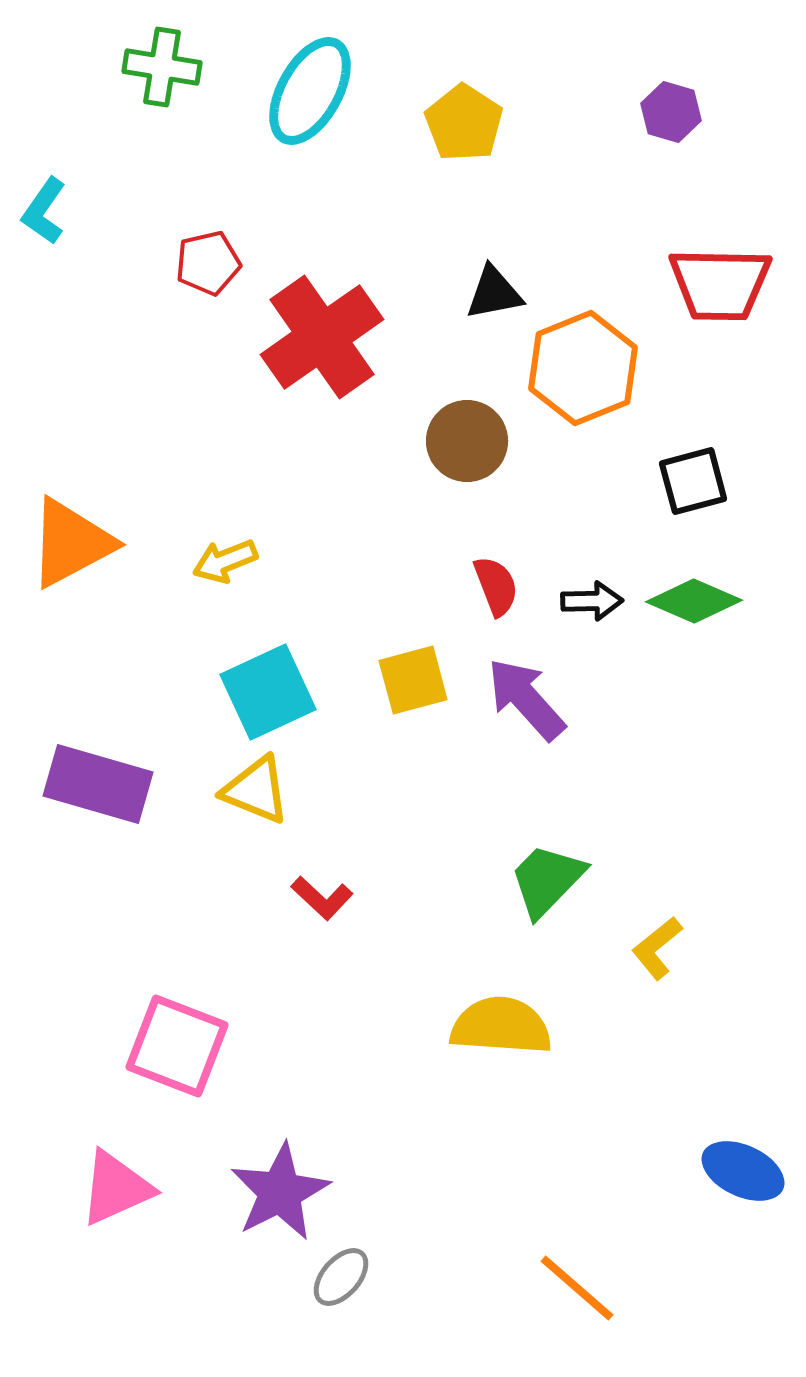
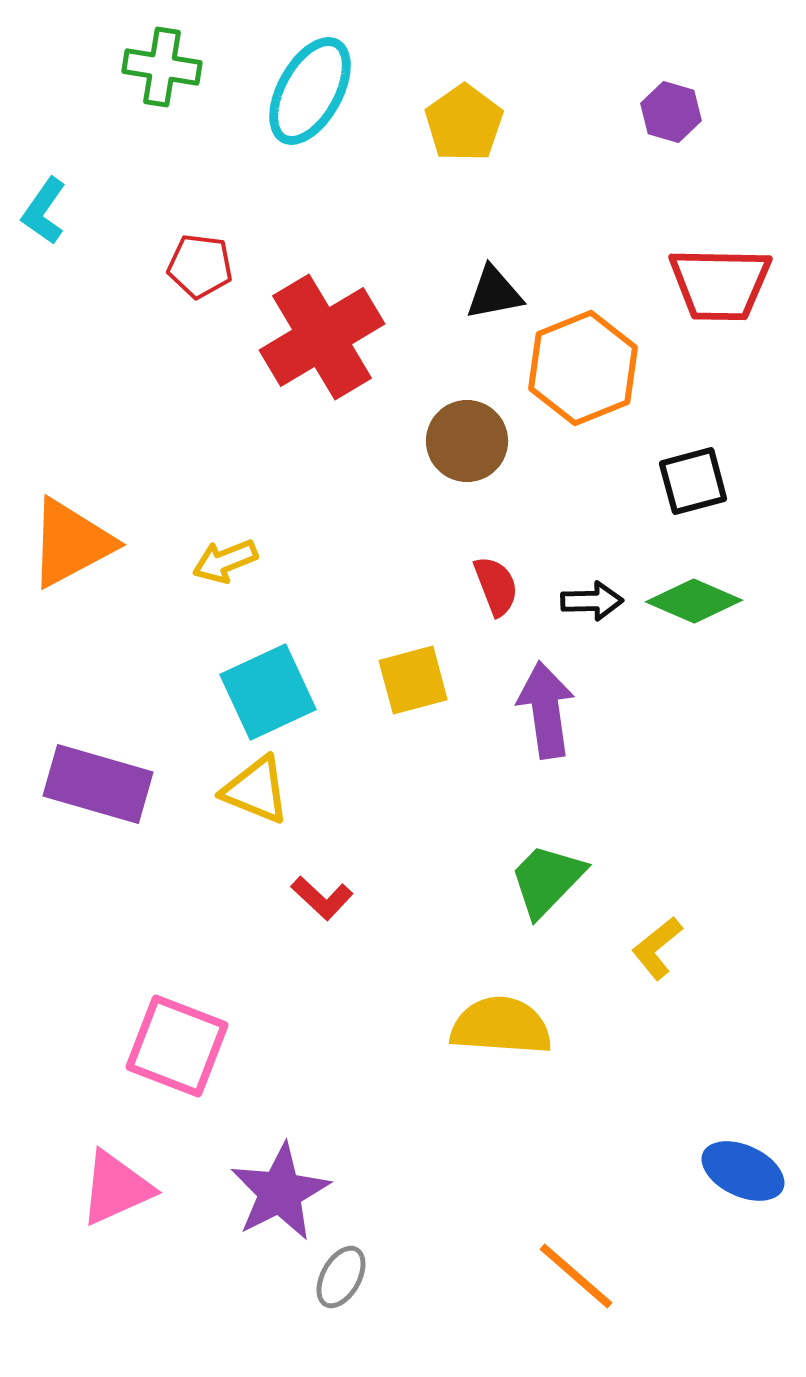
yellow pentagon: rotated 4 degrees clockwise
red pentagon: moved 8 px left, 3 px down; rotated 20 degrees clockwise
red cross: rotated 4 degrees clockwise
purple arrow: moved 20 px right, 11 px down; rotated 34 degrees clockwise
gray ellipse: rotated 12 degrees counterclockwise
orange line: moved 1 px left, 12 px up
